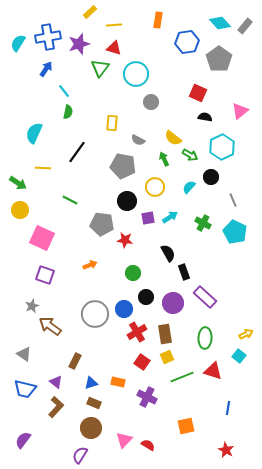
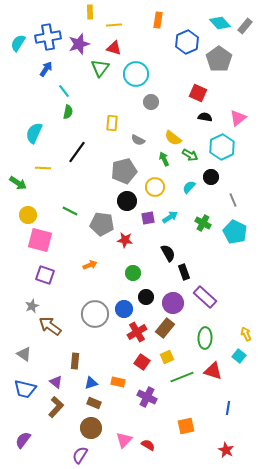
yellow rectangle at (90, 12): rotated 48 degrees counterclockwise
blue hexagon at (187, 42): rotated 15 degrees counterclockwise
pink triangle at (240, 111): moved 2 px left, 7 px down
gray pentagon at (123, 166): moved 1 px right, 5 px down; rotated 25 degrees counterclockwise
green line at (70, 200): moved 11 px down
yellow circle at (20, 210): moved 8 px right, 5 px down
pink square at (42, 238): moved 2 px left, 2 px down; rotated 10 degrees counterclockwise
brown rectangle at (165, 334): moved 6 px up; rotated 48 degrees clockwise
yellow arrow at (246, 334): rotated 88 degrees counterclockwise
brown rectangle at (75, 361): rotated 21 degrees counterclockwise
